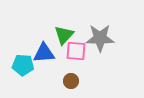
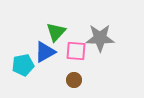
green triangle: moved 8 px left, 3 px up
blue triangle: moved 1 px right, 1 px up; rotated 25 degrees counterclockwise
cyan pentagon: rotated 15 degrees counterclockwise
brown circle: moved 3 px right, 1 px up
